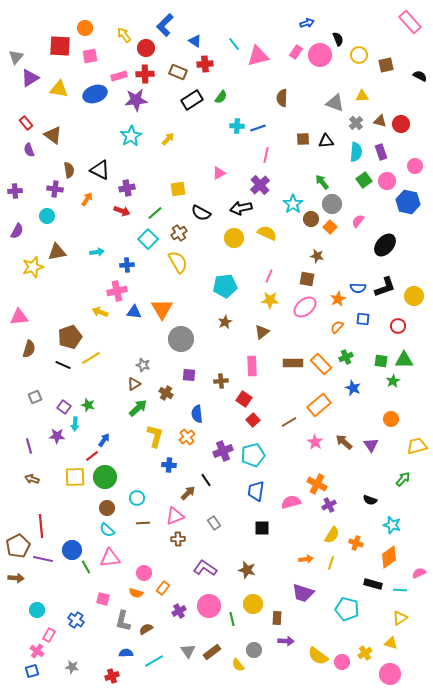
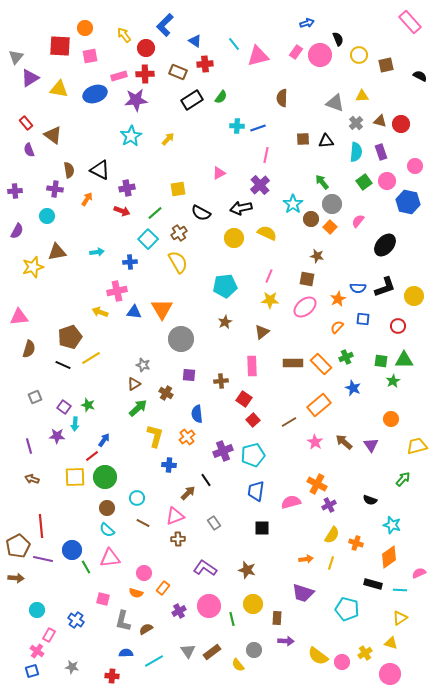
green square at (364, 180): moved 2 px down
blue cross at (127, 265): moved 3 px right, 3 px up
brown line at (143, 523): rotated 32 degrees clockwise
red cross at (112, 676): rotated 24 degrees clockwise
